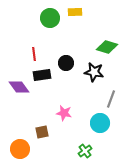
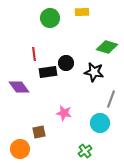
yellow rectangle: moved 7 px right
black rectangle: moved 6 px right, 3 px up
brown square: moved 3 px left
